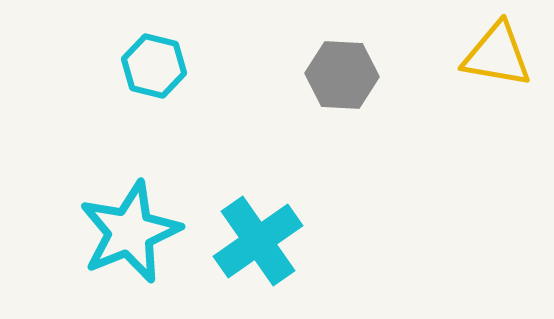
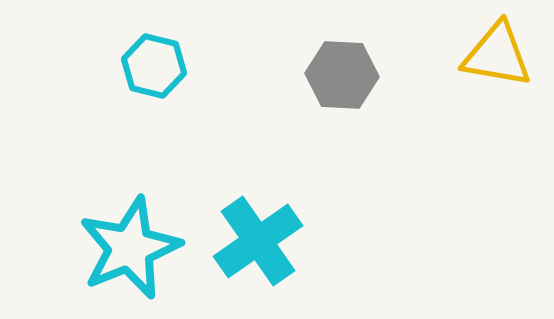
cyan star: moved 16 px down
